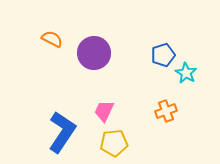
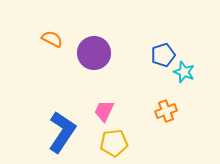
cyan star: moved 2 px left, 1 px up; rotated 10 degrees counterclockwise
